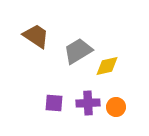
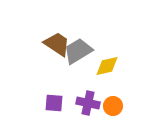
brown trapezoid: moved 21 px right, 8 px down
purple cross: rotated 15 degrees clockwise
orange circle: moved 3 px left, 1 px up
